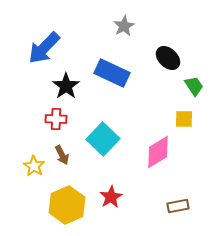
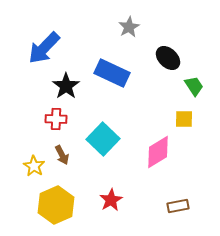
gray star: moved 5 px right, 1 px down
red star: moved 3 px down
yellow hexagon: moved 11 px left
